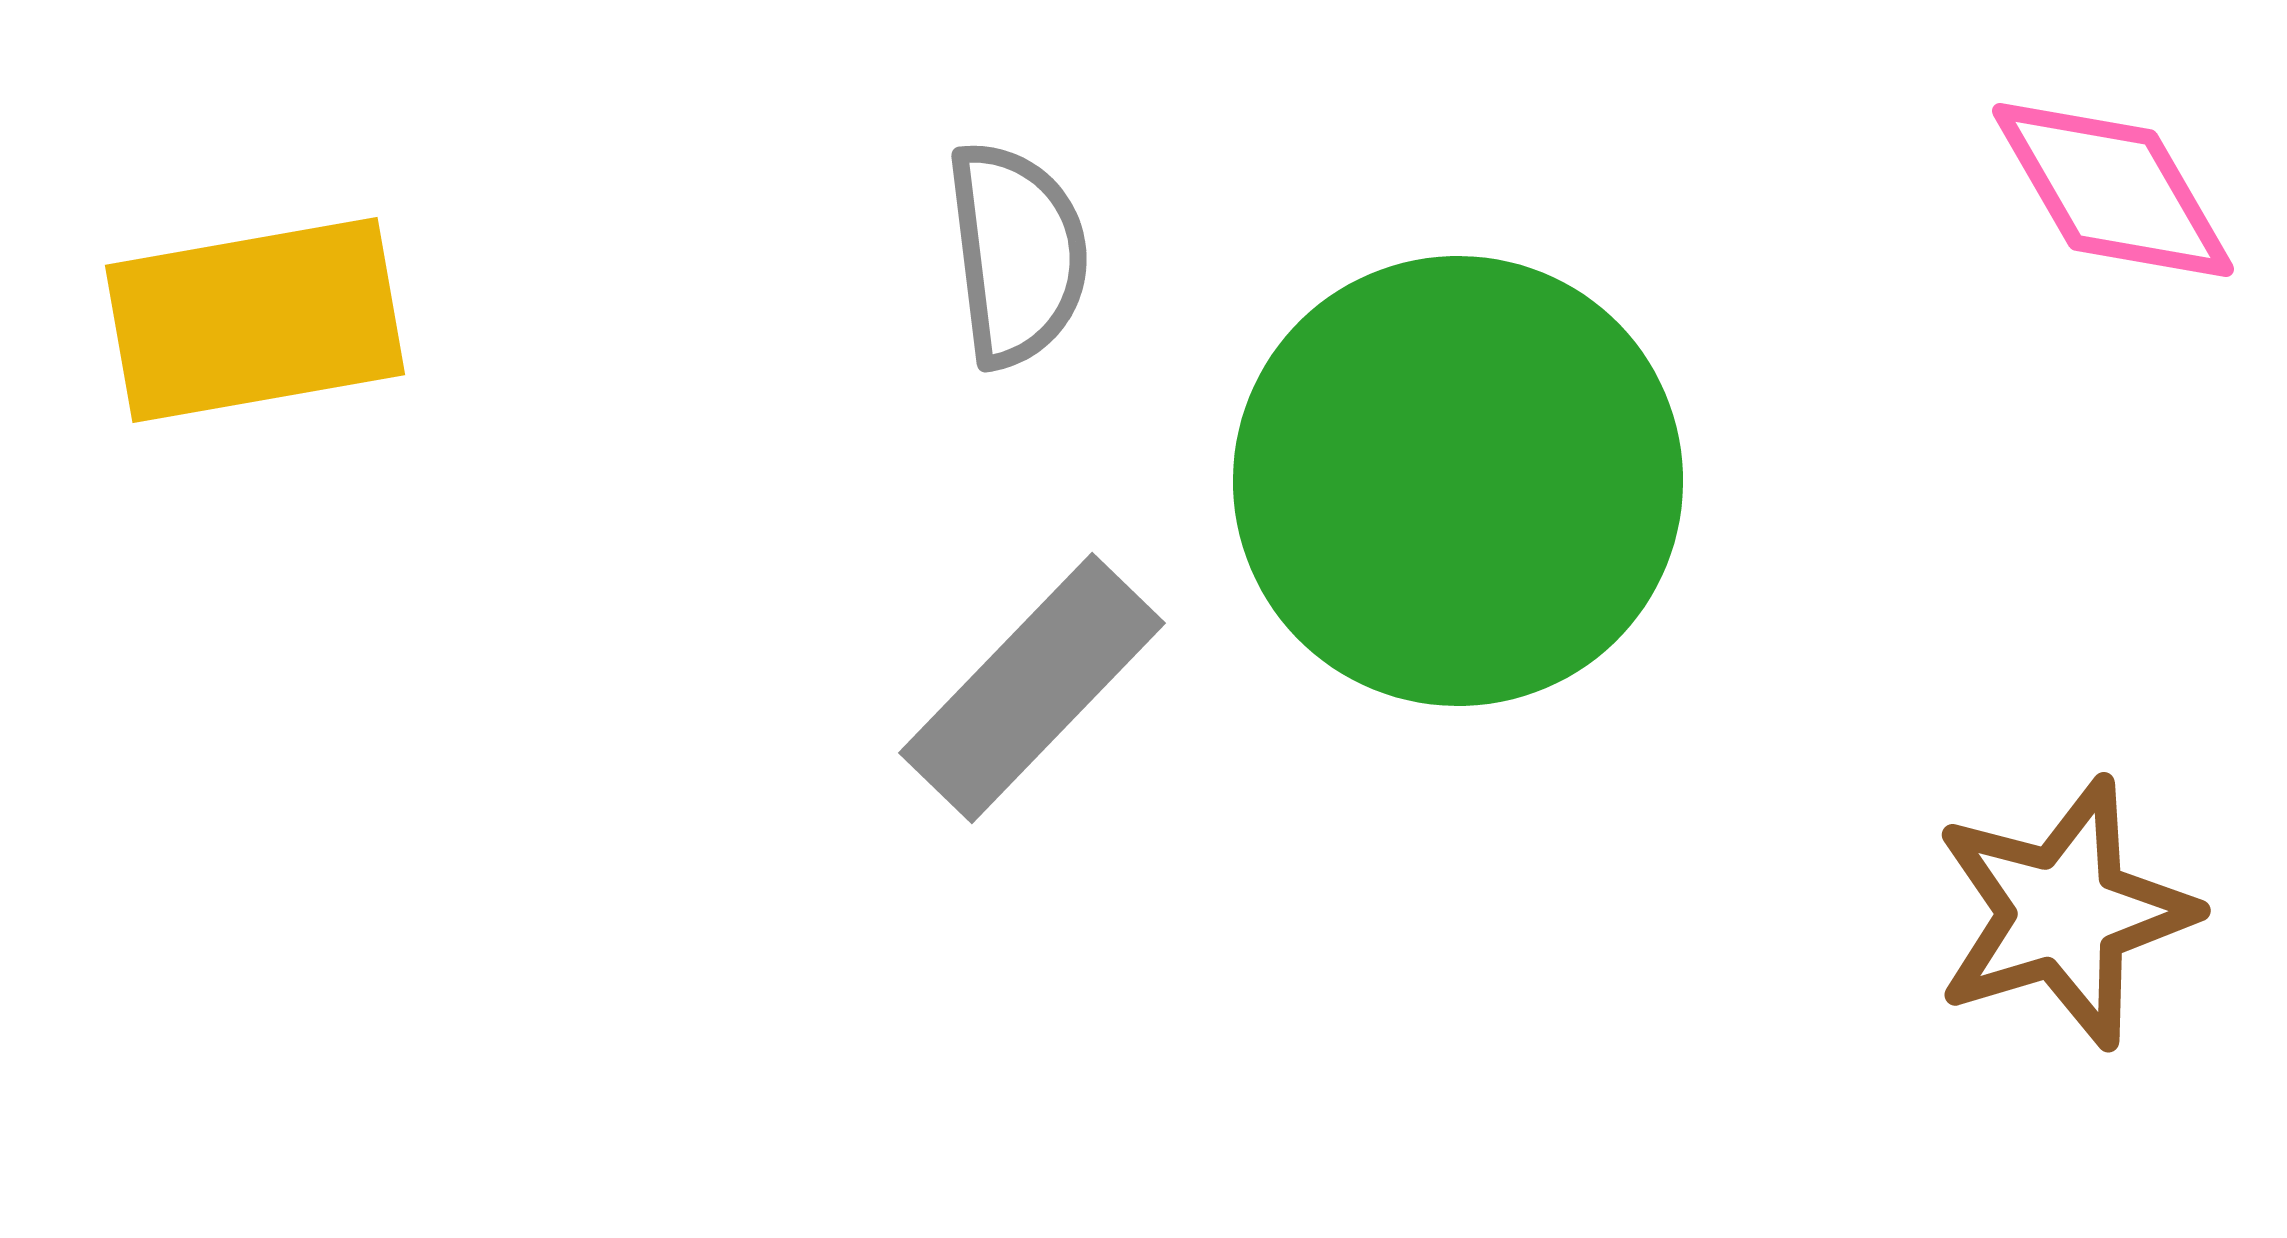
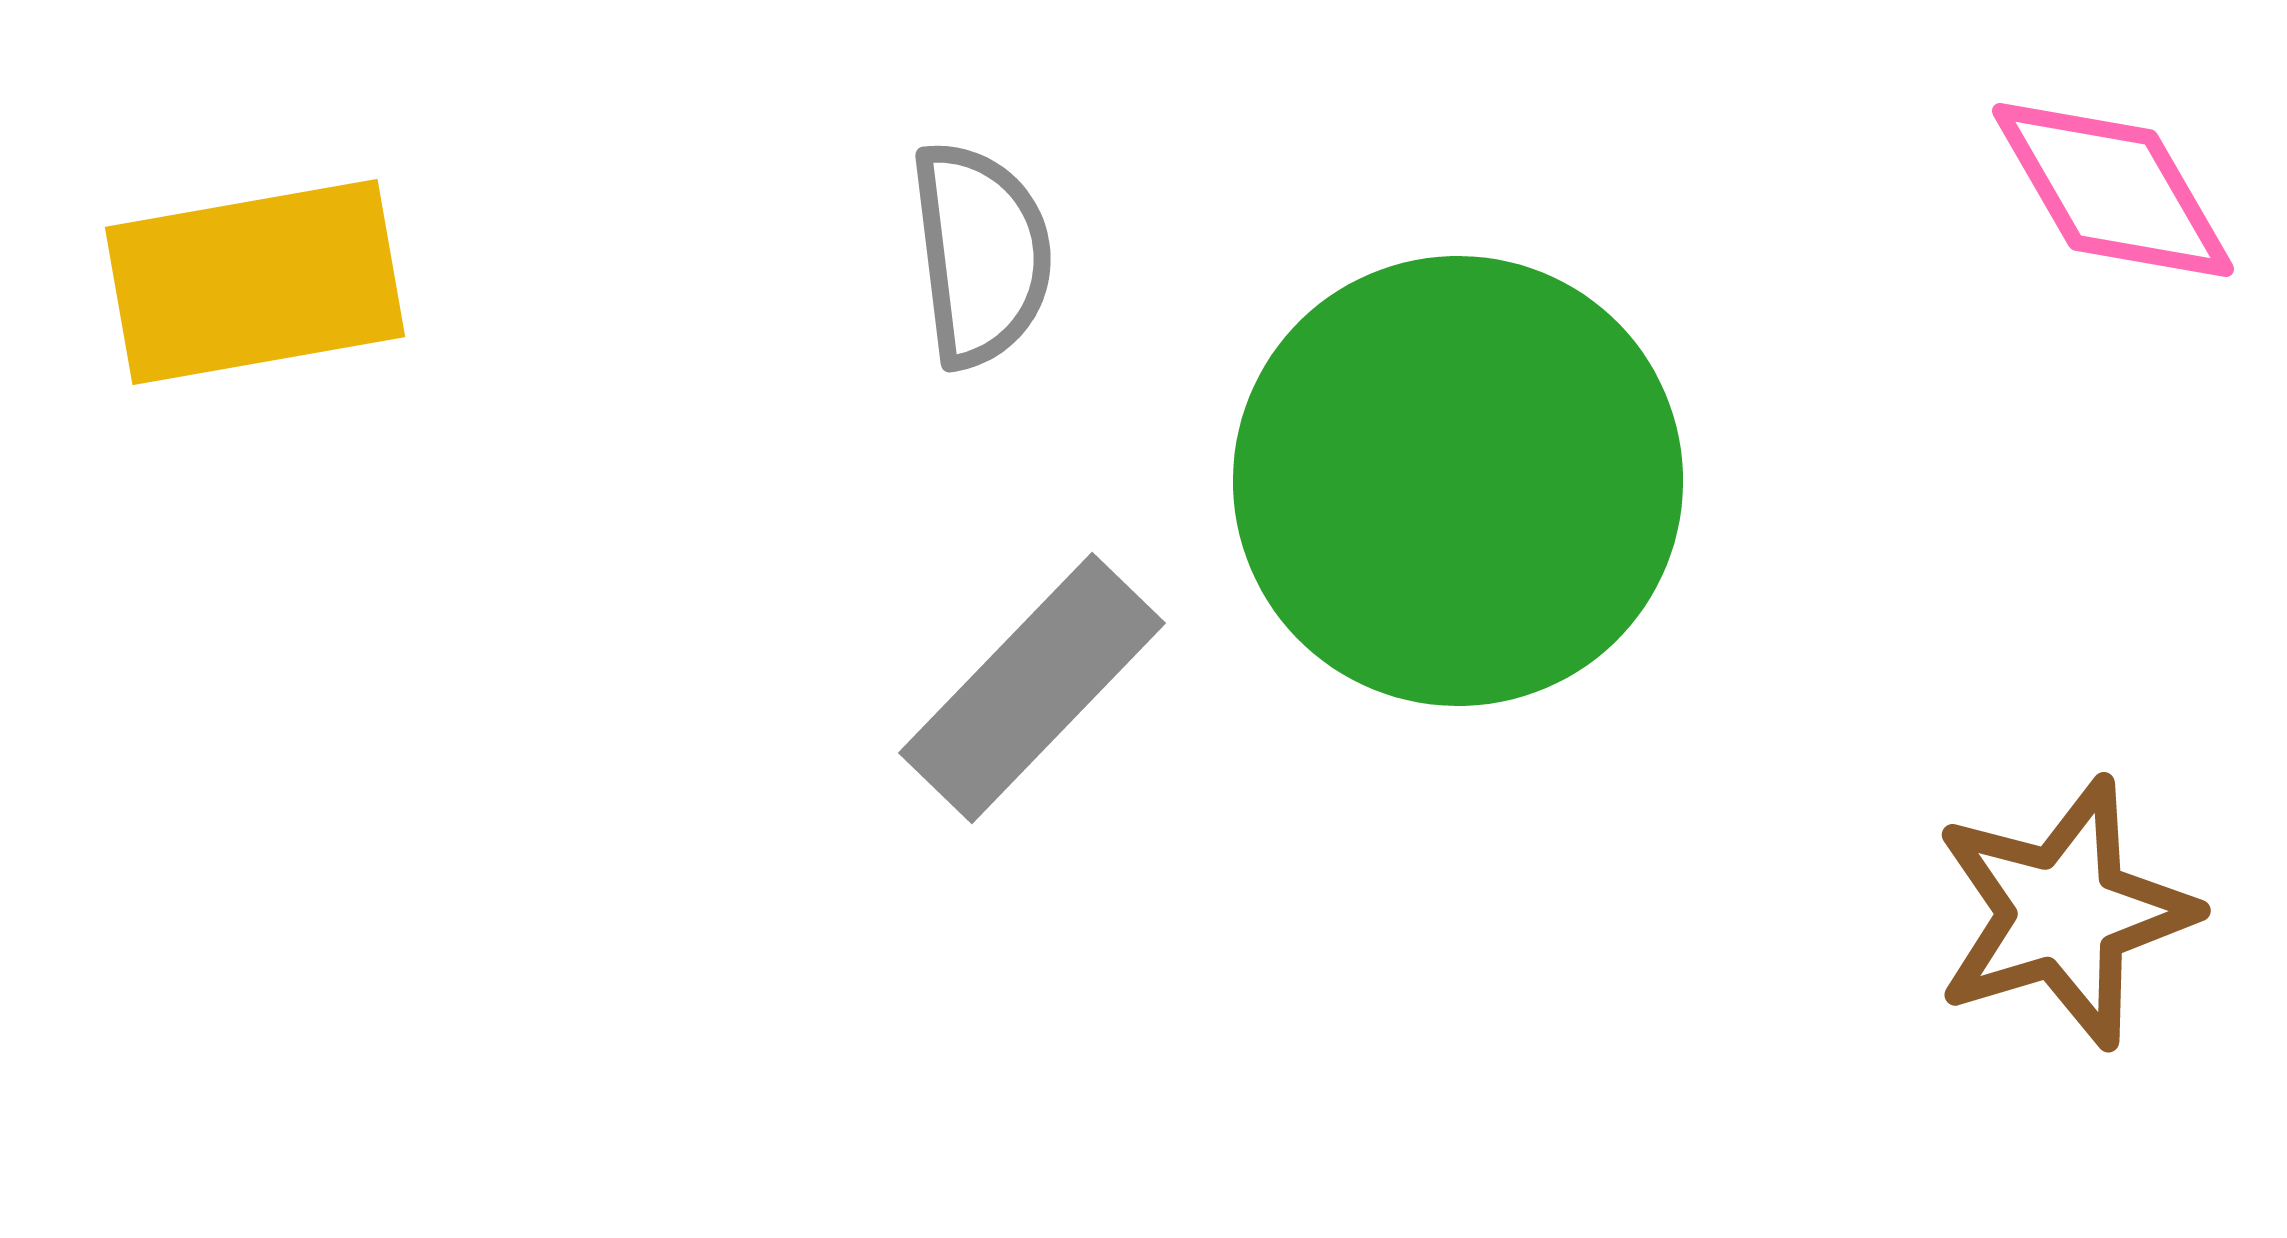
gray semicircle: moved 36 px left
yellow rectangle: moved 38 px up
